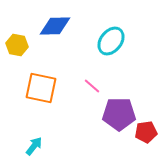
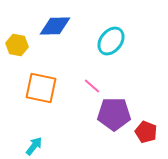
purple pentagon: moved 5 px left
red pentagon: rotated 30 degrees clockwise
